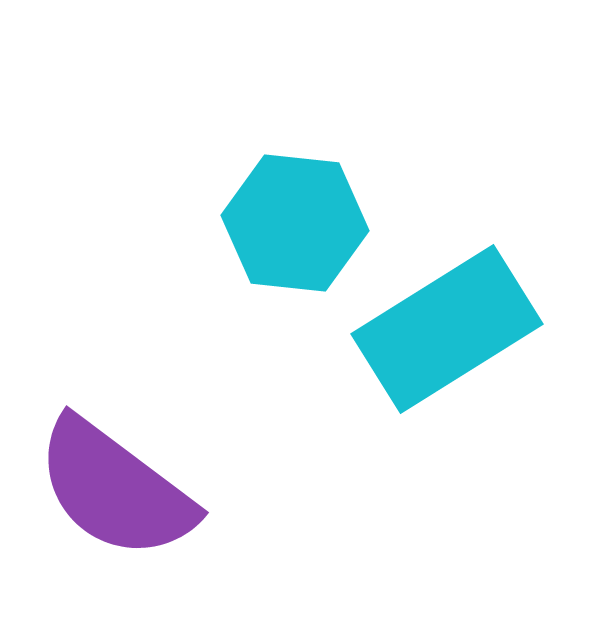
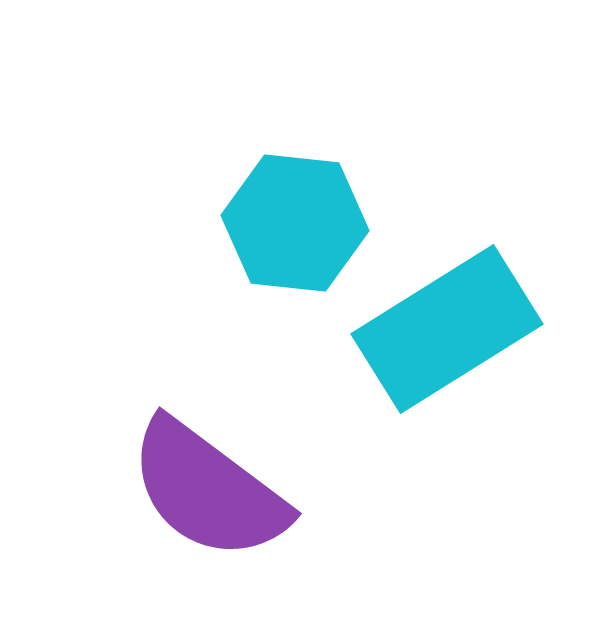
purple semicircle: moved 93 px right, 1 px down
